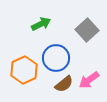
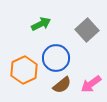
pink arrow: moved 2 px right, 4 px down
brown semicircle: moved 2 px left, 1 px down
